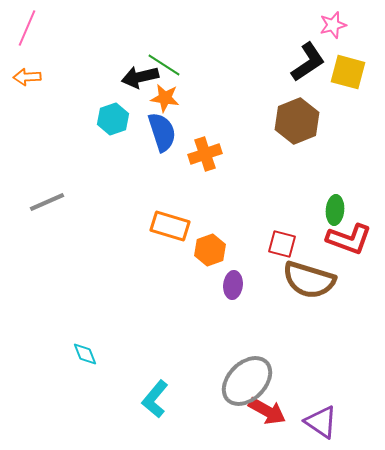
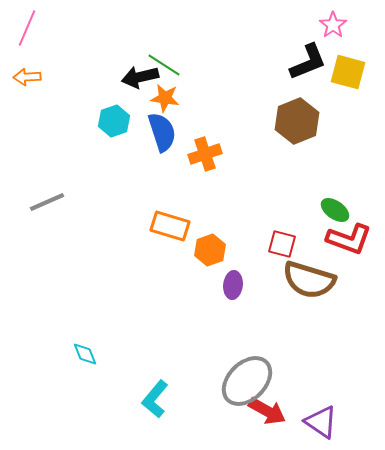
pink star: rotated 20 degrees counterclockwise
black L-shape: rotated 12 degrees clockwise
cyan hexagon: moved 1 px right, 2 px down
green ellipse: rotated 60 degrees counterclockwise
